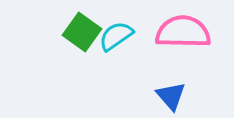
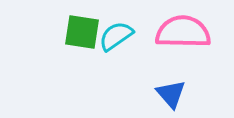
green square: rotated 27 degrees counterclockwise
blue triangle: moved 2 px up
